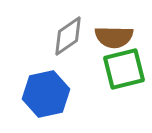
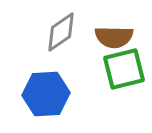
gray diamond: moved 7 px left, 4 px up
blue hexagon: rotated 9 degrees clockwise
